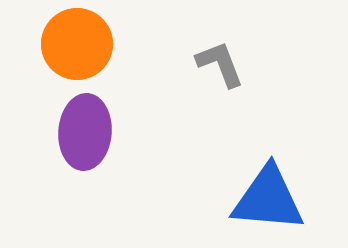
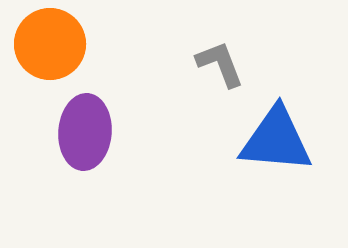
orange circle: moved 27 px left
blue triangle: moved 8 px right, 59 px up
